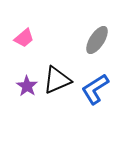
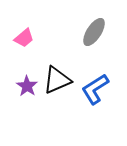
gray ellipse: moved 3 px left, 8 px up
